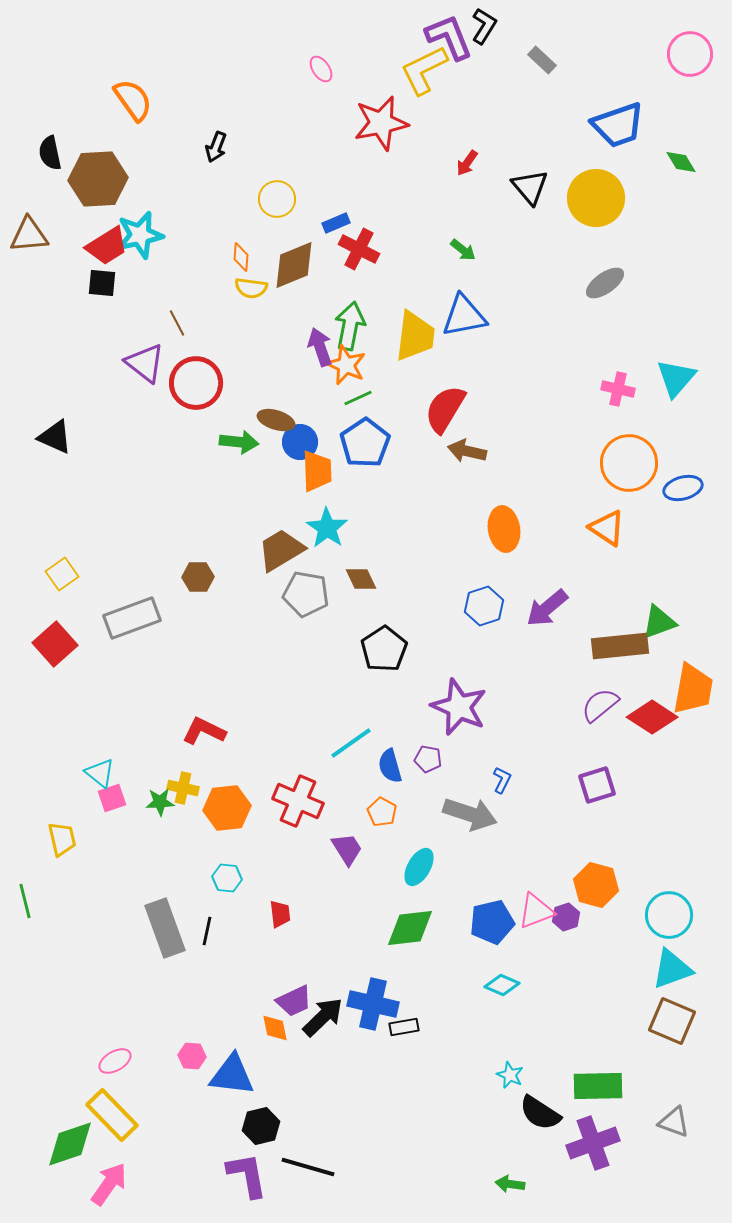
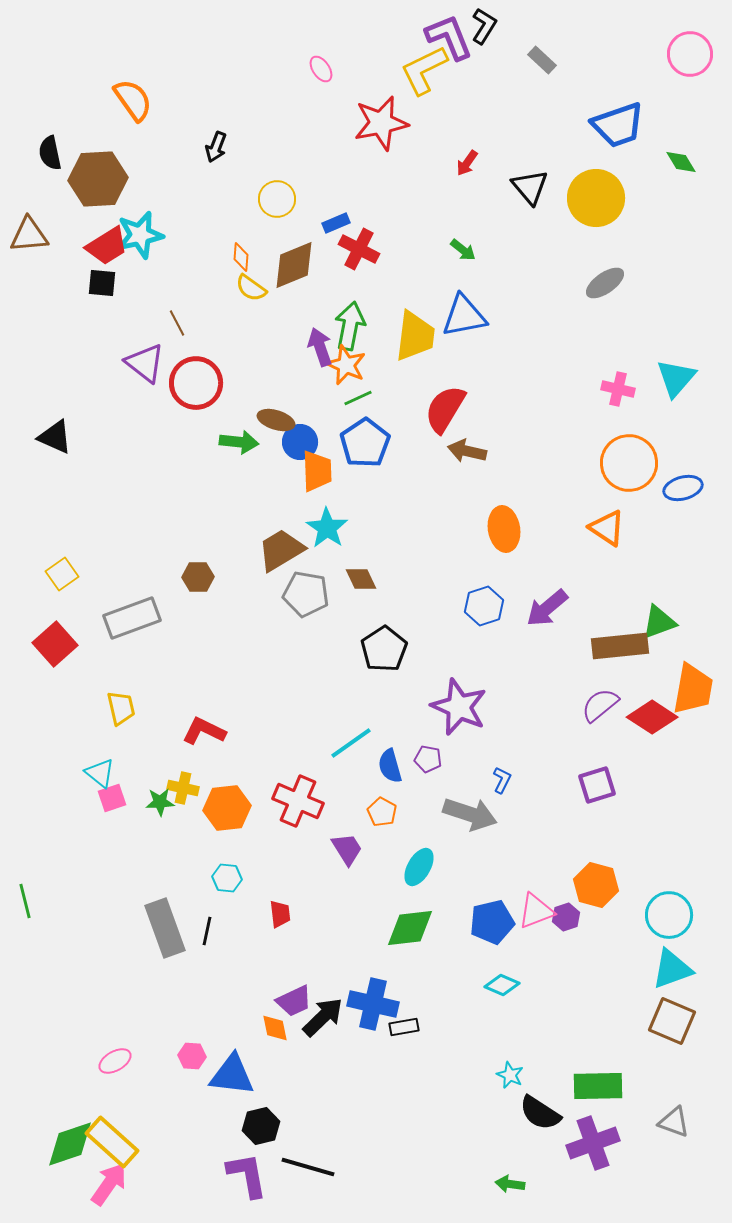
yellow semicircle at (251, 288): rotated 28 degrees clockwise
yellow trapezoid at (62, 839): moved 59 px right, 131 px up
yellow rectangle at (112, 1115): moved 27 px down; rotated 4 degrees counterclockwise
